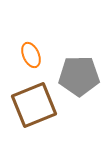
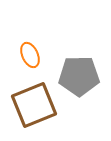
orange ellipse: moved 1 px left
